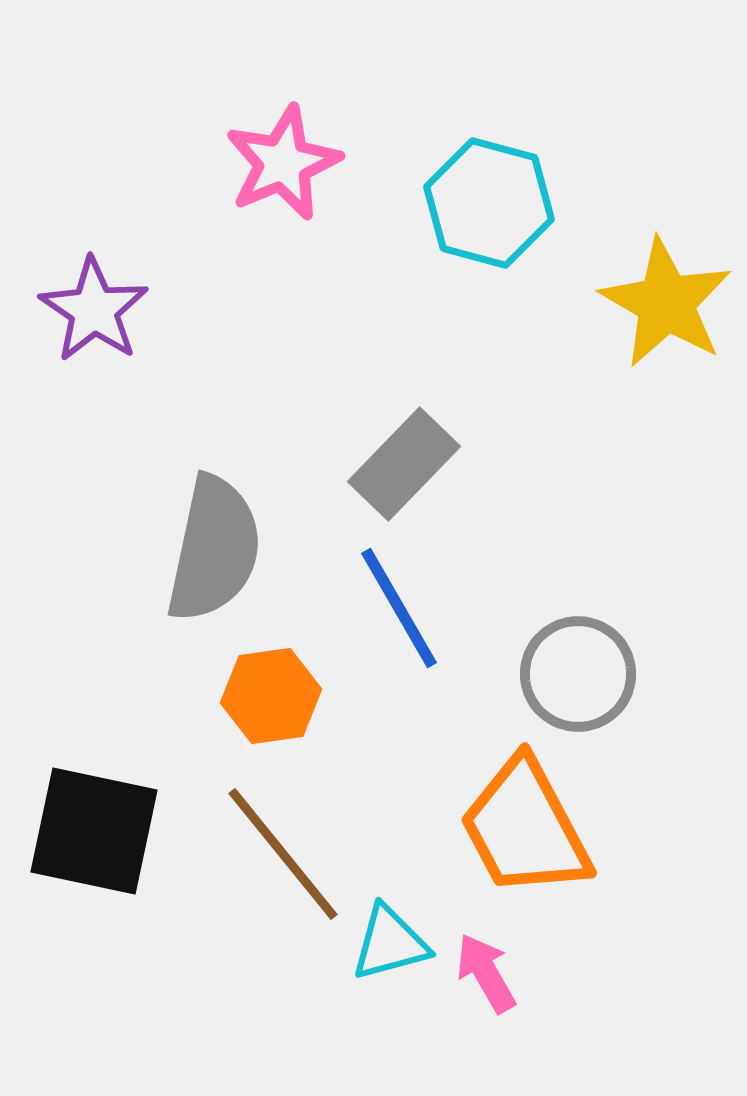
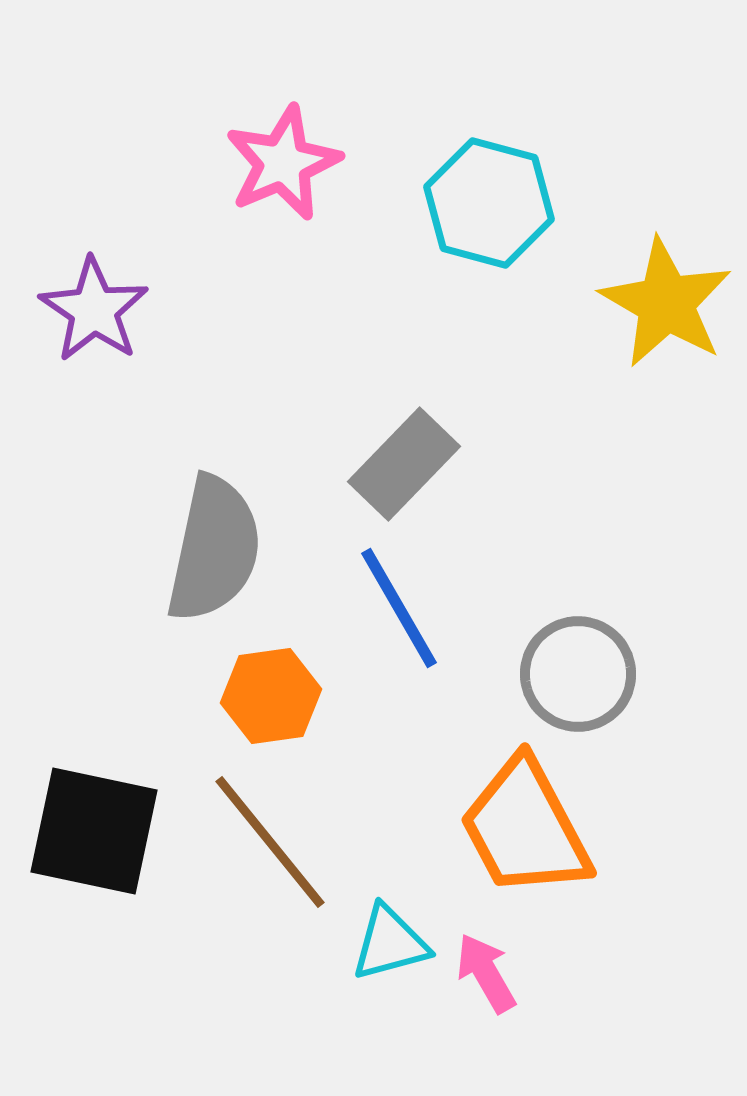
brown line: moved 13 px left, 12 px up
